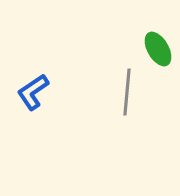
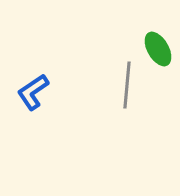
gray line: moved 7 px up
